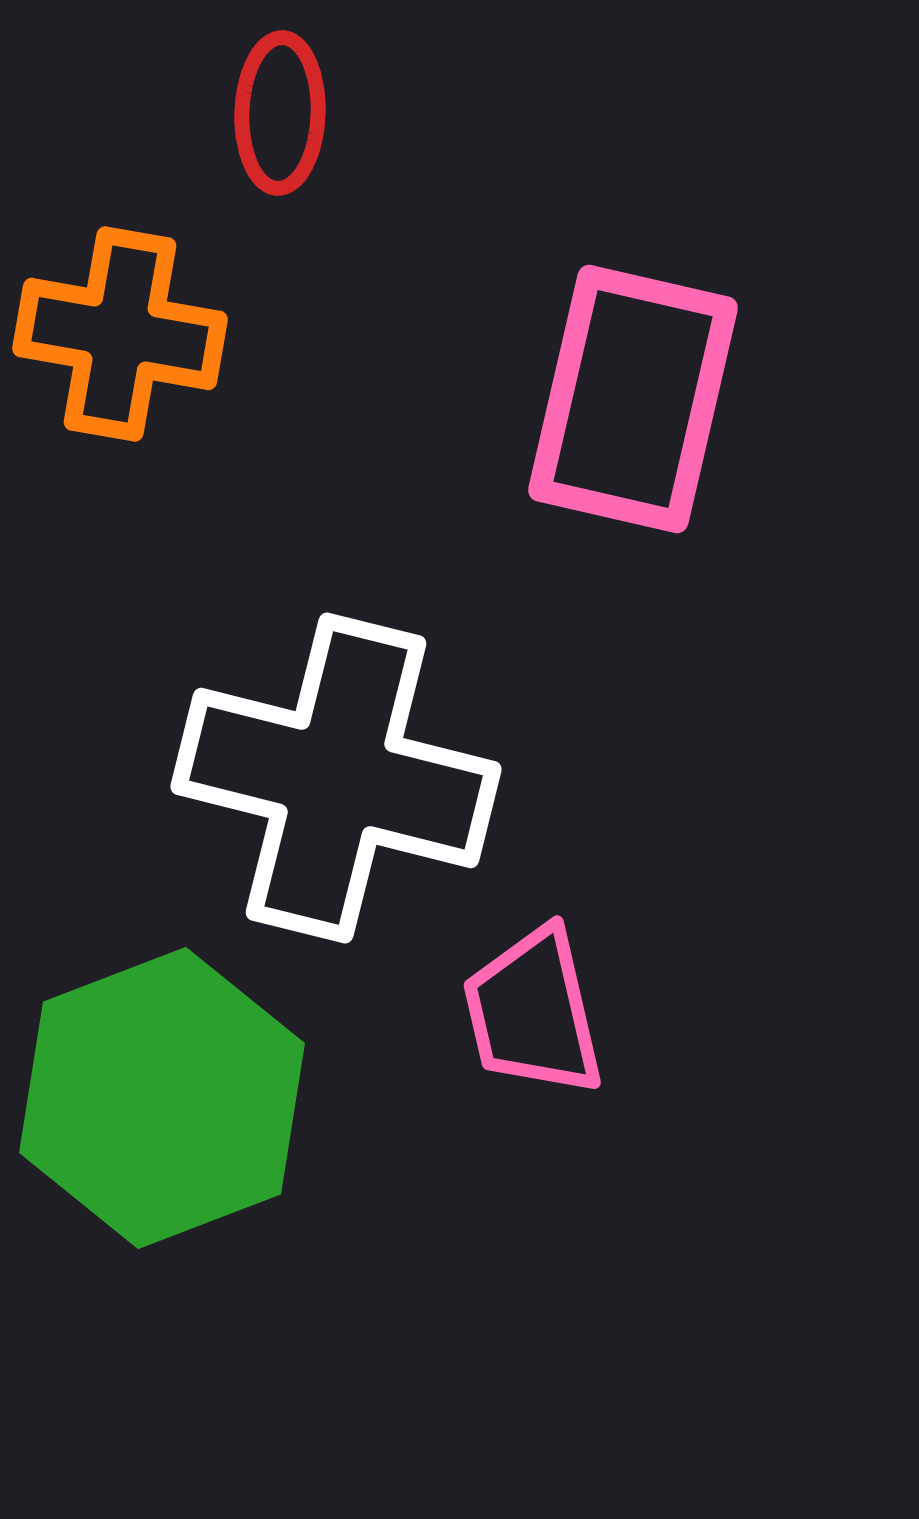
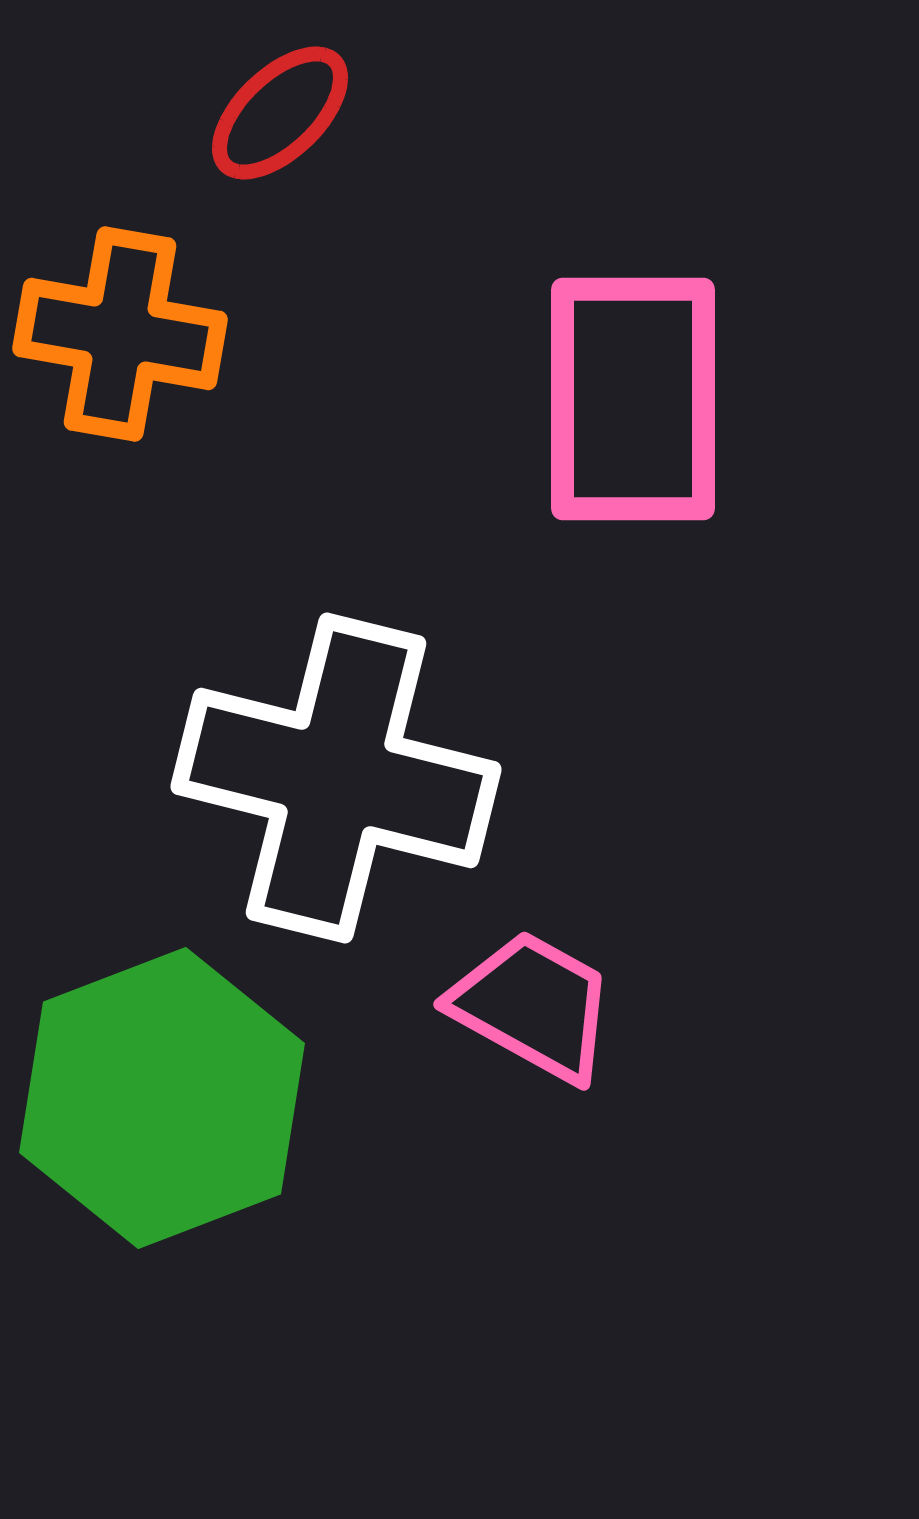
red ellipse: rotated 44 degrees clockwise
pink rectangle: rotated 13 degrees counterclockwise
pink trapezoid: moved 6 px up; rotated 132 degrees clockwise
